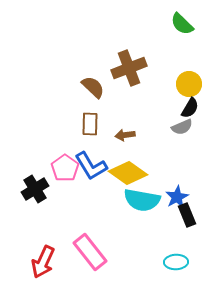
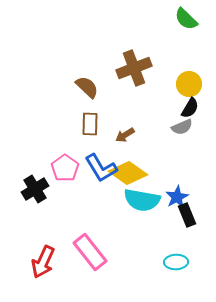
green semicircle: moved 4 px right, 5 px up
brown cross: moved 5 px right
brown semicircle: moved 6 px left
brown arrow: rotated 24 degrees counterclockwise
blue L-shape: moved 10 px right, 2 px down
